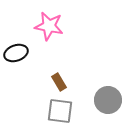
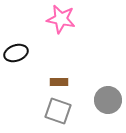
pink star: moved 12 px right, 7 px up
brown rectangle: rotated 60 degrees counterclockwise
gray square: moved 2 px left; rotated 12 degrees clockwise
